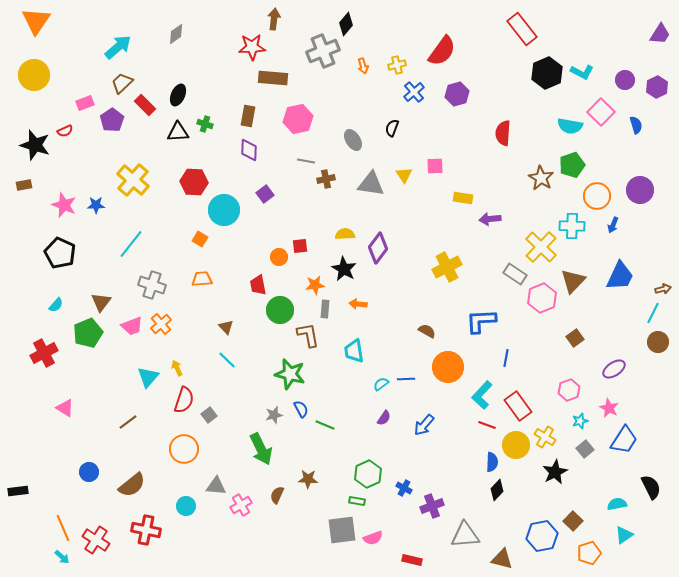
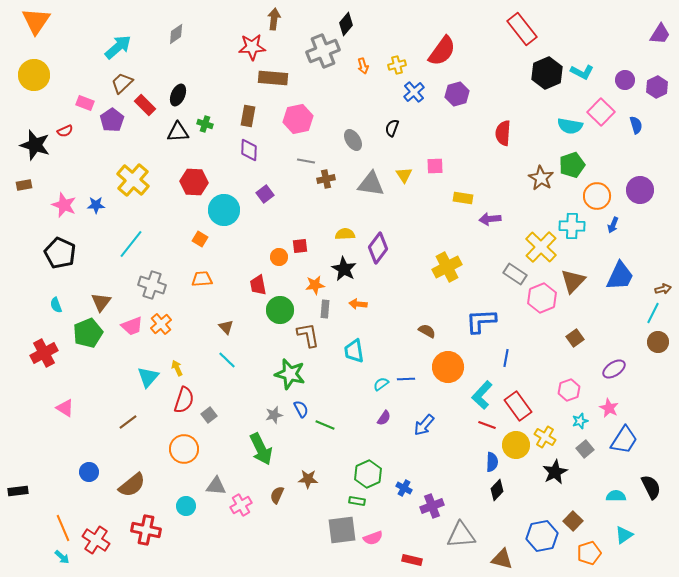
pink rectangle at (85, 103): rotated 42 degrees clockwise
cyan semicircle at (56, 305): rotated 119 degrees clockwise
cyan semicircle at (617, 504): moved 1 px left, 8 px up; rotated 12 degrees clockwise
gray triangle at (465, 535): moved 4 px left
